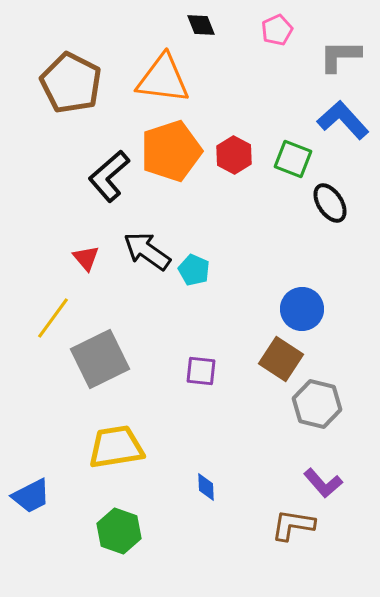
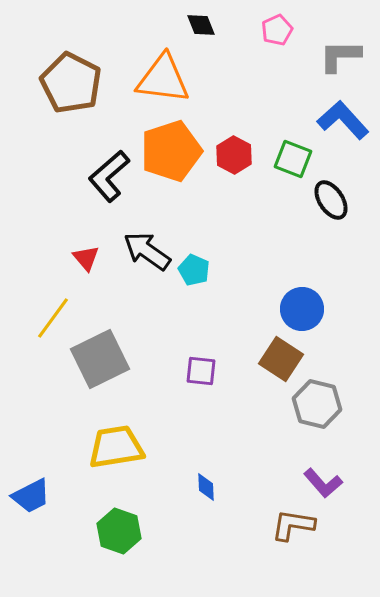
black ellipse: moved 1 px right, 3 px up
